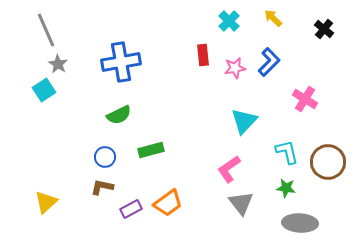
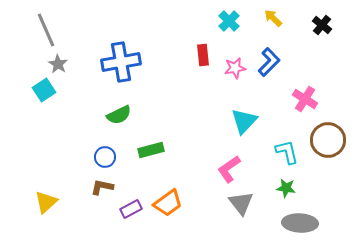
black cross: moved 2 px left, 4 px up
brown circle: moved 22 px up
